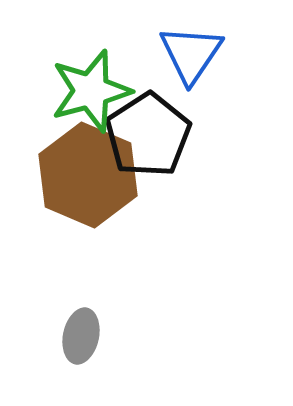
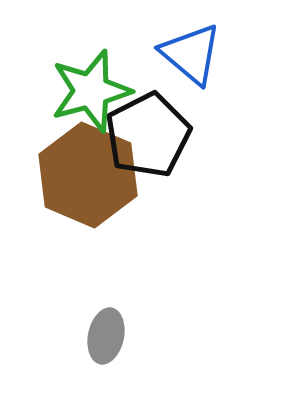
blue triangle: rotated 24 degrees counterclockwise
black pentagon: rotated 6 degrees clockwise
gray ellipse: moved 25 px right
